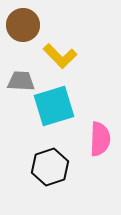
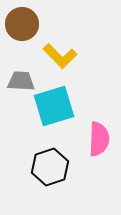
brown circle: moved 1 px left, 1 px up
pink semicircle: moved 1 px left
